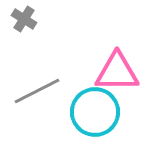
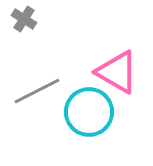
pink triangle: rotated 30 degrees clockwise
cyan circle: moved 6 px left
